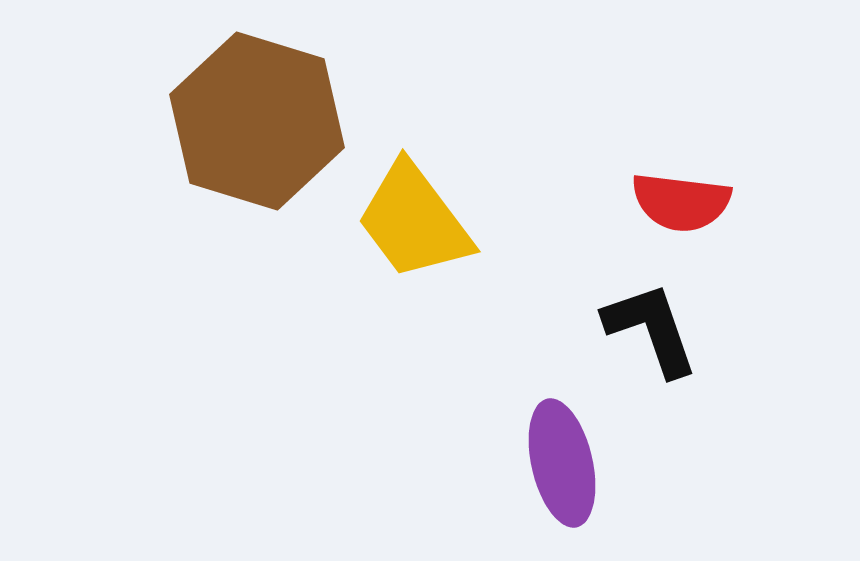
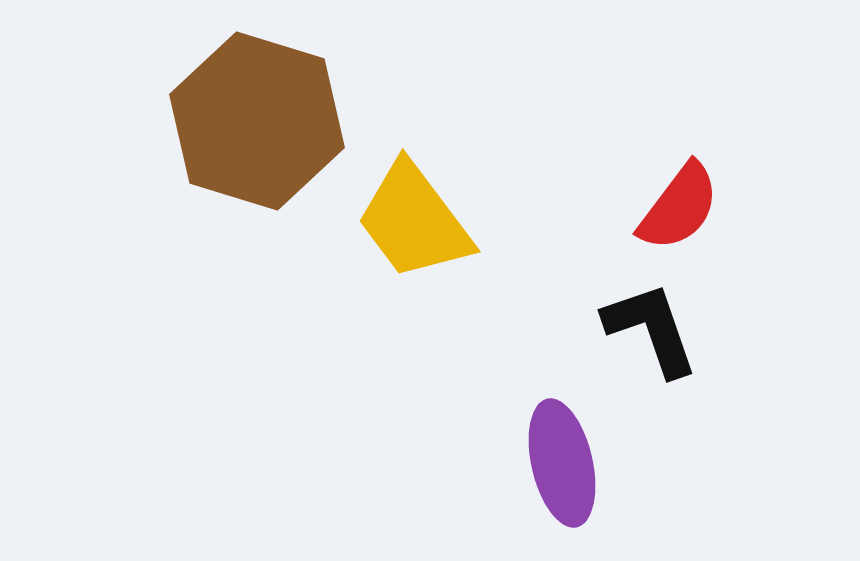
red semicircle: moved 2 px left, 5 px down; rotated 60 degrees counterclockwise
